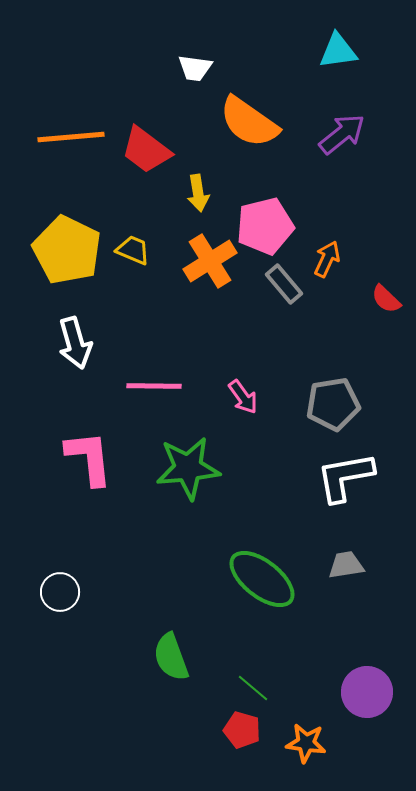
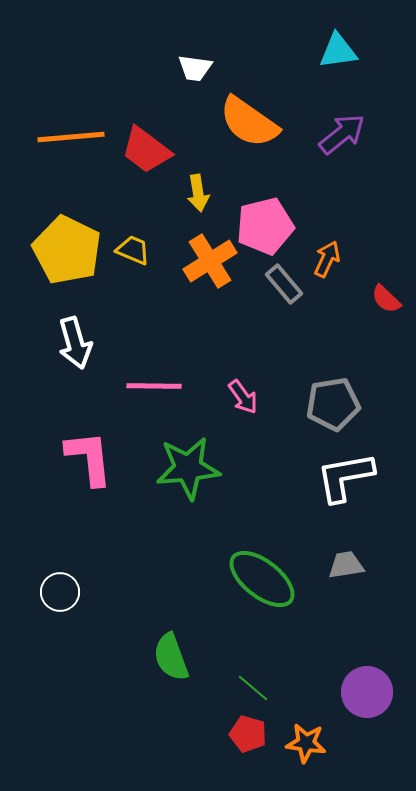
red pentagon: moved 6 px right, 4 px down
